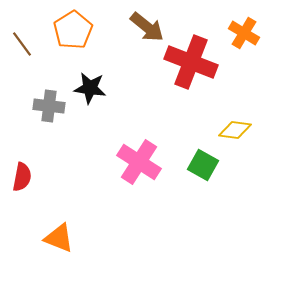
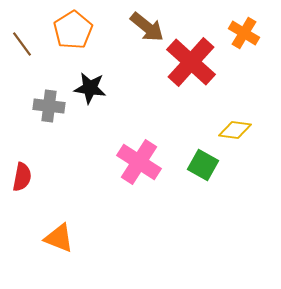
red cross: rotated 21 degrees clockwise
